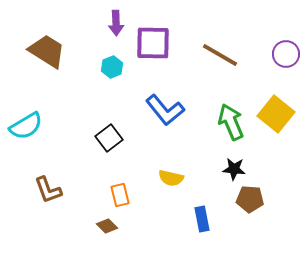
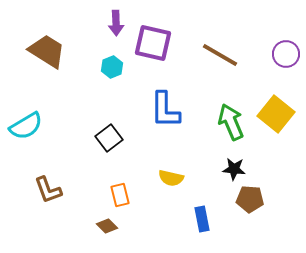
purple square: rotated 12 degrees clockwise
blue L-shape: rotated 39 degrees clockwise
